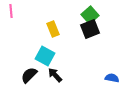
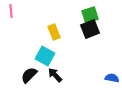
green square: rotated 24 degrees clockwise
yellow rectangle: moved 1 px right, 3 px down
